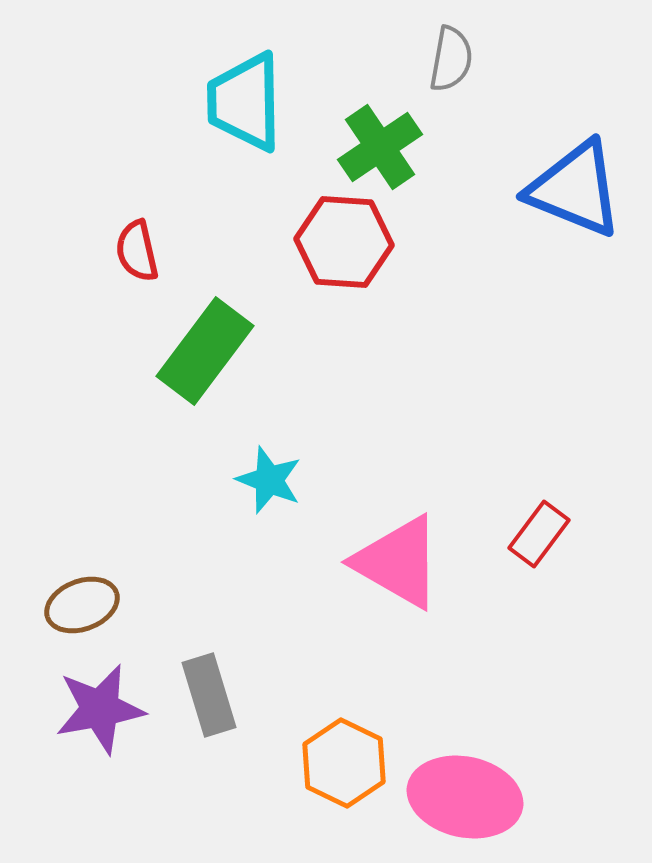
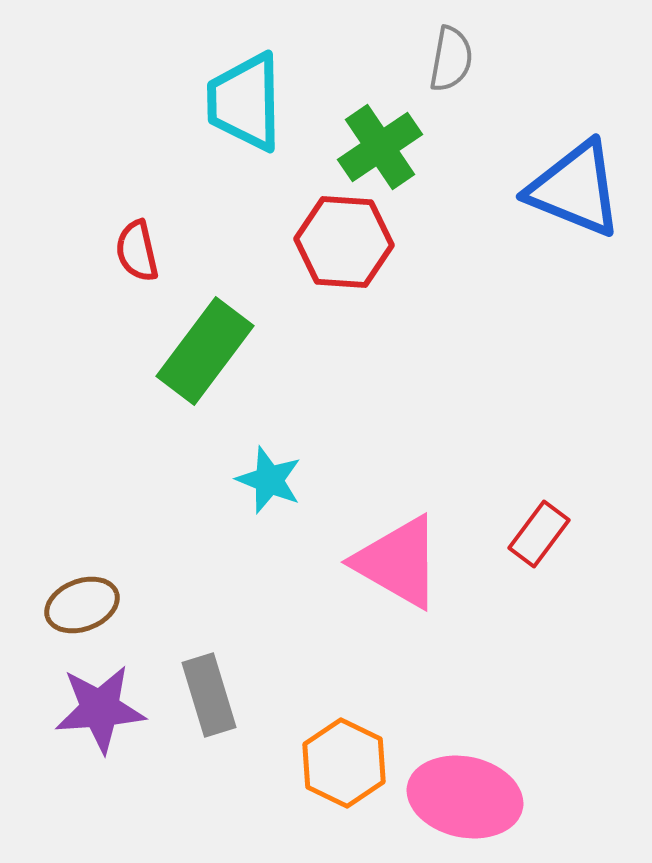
purple star: rotated 6 degrees clockwise
